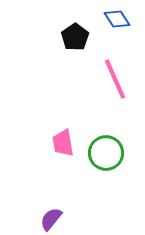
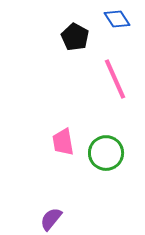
black pentagon: rotated 8 degrees counterclockwise
pink trapezoid: moved 1 px up
